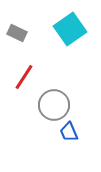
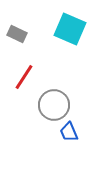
cyan square: rotated 32 degrees counterclockwise
gray rectangle: moved 1 px down
